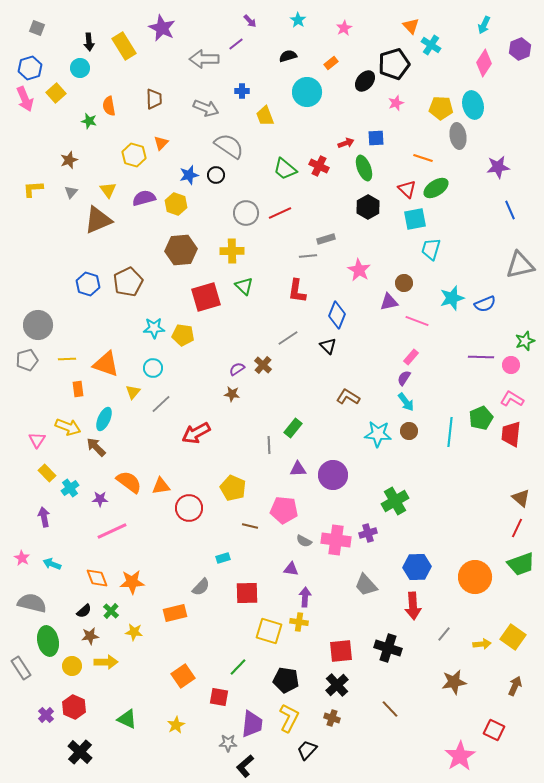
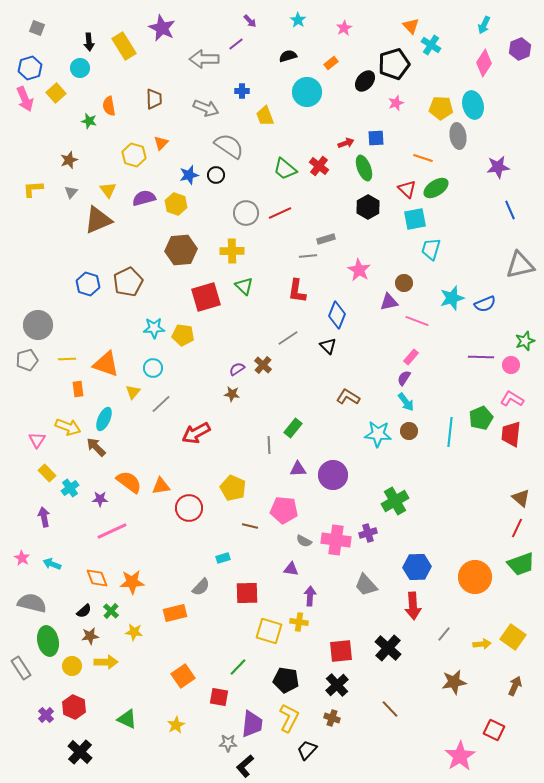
red cross at (319, 166): rotated 12 degrees clockwise
purple arrow at (305, 597): moved 5 px right, 1 px up
black cross at (388, 648): rotated 24 degrees clockwise
